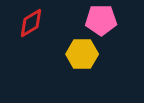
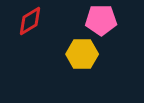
red diamond: moved 1 px left, 2 px up
